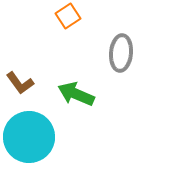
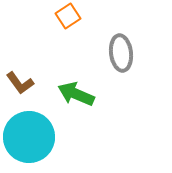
gray ellipse: rotated 12 degrees counterclockwise
